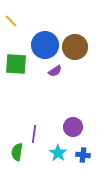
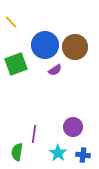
yellow line: moved 1 px down
green square: rotated 25 degrees counterclockwise
purple semicircle: moved 1 px up
